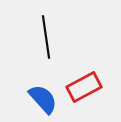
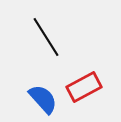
black line: rotated 24 degrees counterclockwise
